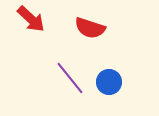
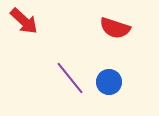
red arrow: moved 7 px left, 2 px down
red semicircle: moved 25 px right
